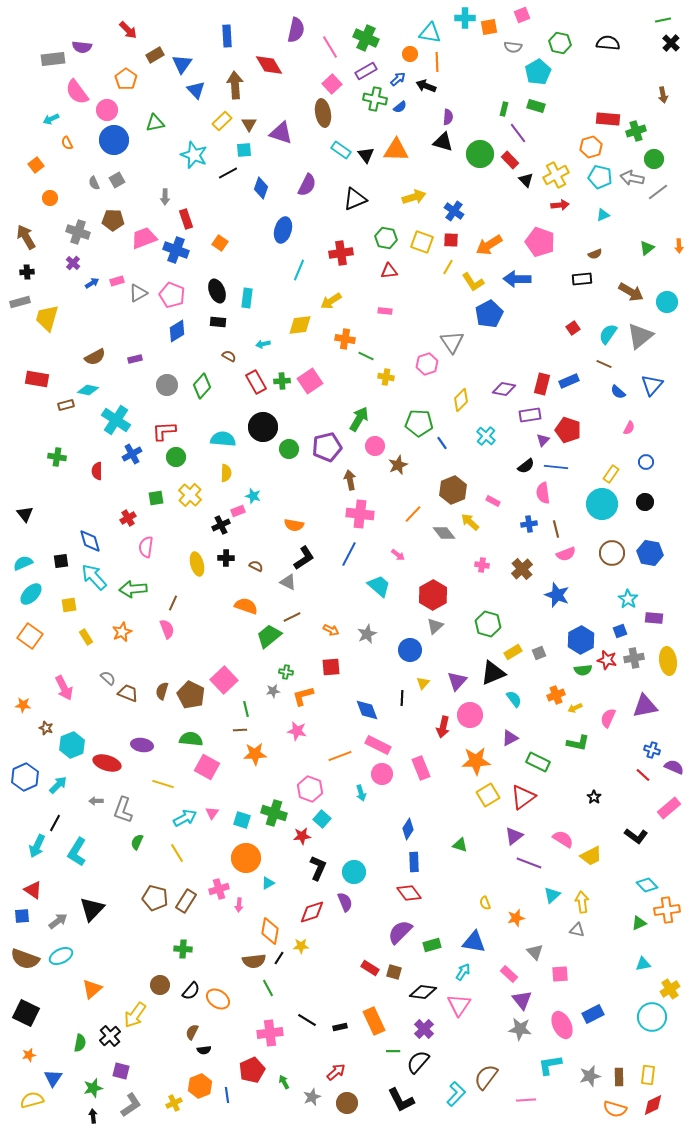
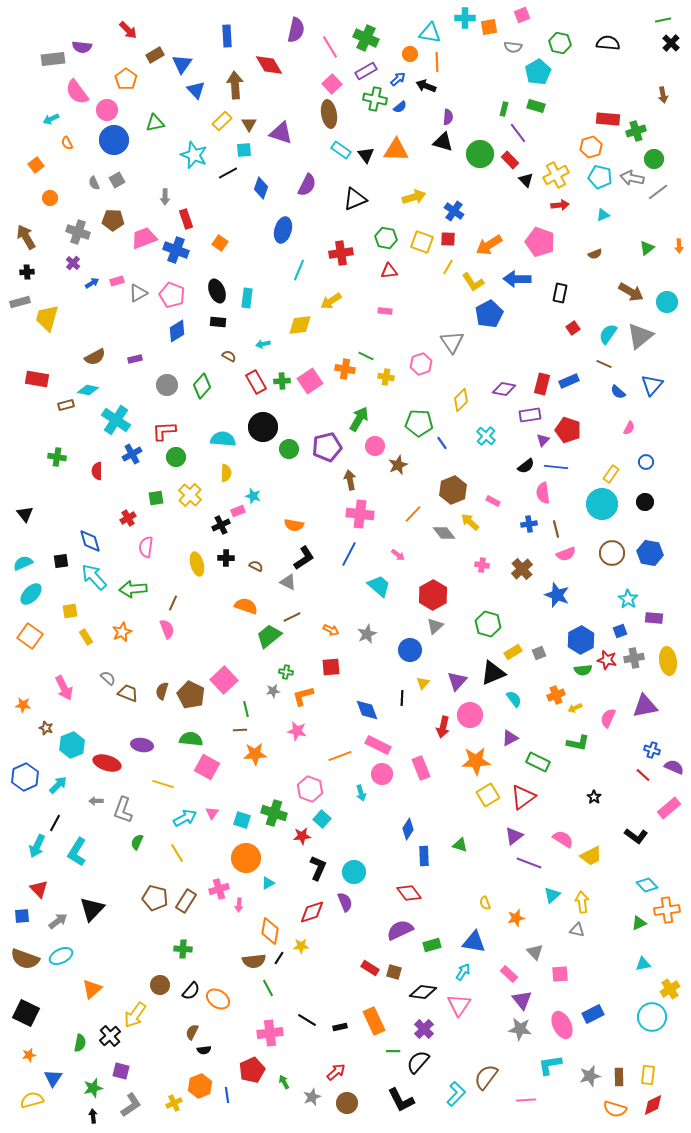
brown ellipse at (323, 113): moved 6 px right, 1 px down
red square at (451, 240): moved 3 px left, 1 px up
black rectangle at (582, 279): moved 22 px left, 14 px down; rotated 72 degrees counterclockwise
orange cross at (345, 339): moved 30 px down
pink hexagon at (427, 364): moved 6 px left
yellow square at (69, 605): moved 1 px right, 6 px down
blue rectangle at (414, 862): moved 10 px right, 6 px up
red triangle at (33, 890): moved 6 px right, 1 px up; rotated 12 degrees clockwise
purple semicircle at (400, 932): moved 2 px up; rotated 20 degrees clockwise
